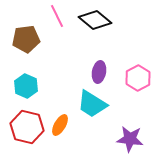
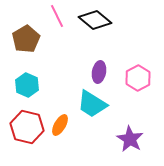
brown pentagon: rotated 24 degrees counterclockwise
cyan hexagon: moved 1 px right, 1 px up
purple star: rotated 24 degrees clockwise
